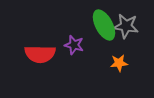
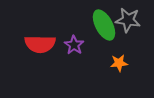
gray star: moved 2 px right, 6 px up
purple star: rotated 18 degrees clockwise
red semicircle: moved 10 px up
